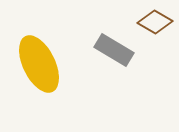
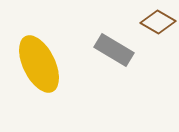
brown diamond: moved 3 px right
